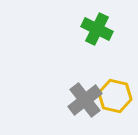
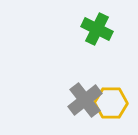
yellow hexagon: moved 4 px left, 7 px down; rotated 12 degrees counterclockwise
